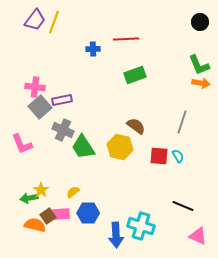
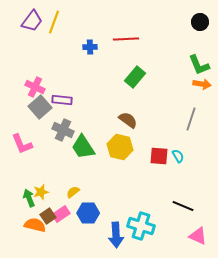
purple trapezoid: moved 3 px left, 1 px down
blue cross: moved 3 px left, 2 px up
green rectangle: moved 2 px down; rotated 30 degrees counterclockwise
orange arrow: moved 1 px right, 1 px down
pink cross: rotated 18 degrees clockwise
purple rectangle: rotated 18 degrees clockwise
gray line: moved 9 px right, 3 px up
brown semicircle: moved 8 px left, 6 px up
yellow star: moved 2 px down; rotated 21 degrees clockwise
green arrow: rotated 78 degrees clockwise
pink rectangle: rotated 30 degrees counterclockwise
